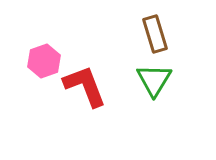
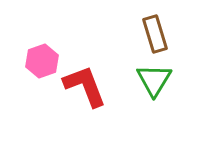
pink hexagon: moved 2 px left
